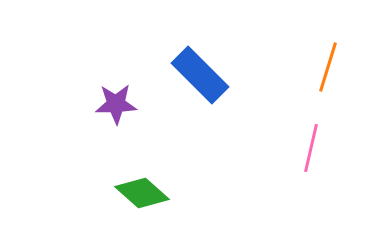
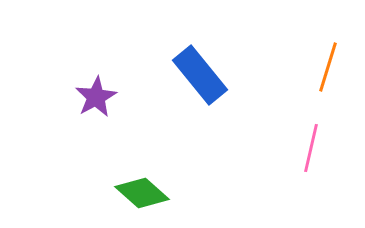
blue rectangle: rotated 6 degrees clockwise
purple star: moved 20 px left, 7 px up; rotated 27 degrees counterclockwise
